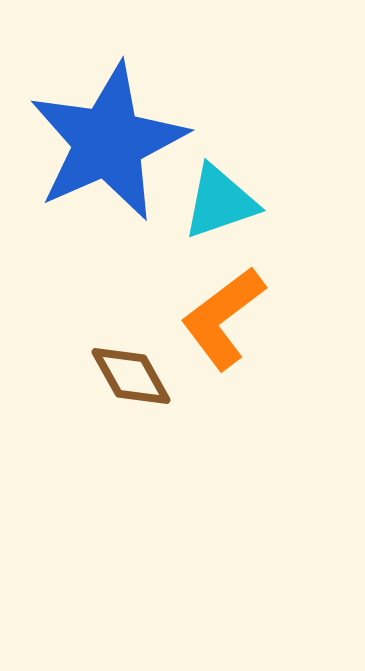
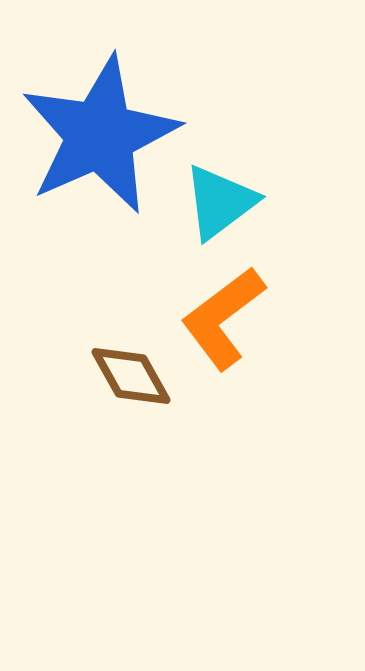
blue star: moved 8 px left, 7 px up
cyan triangle: rotated 18 degrees counterclockwise
